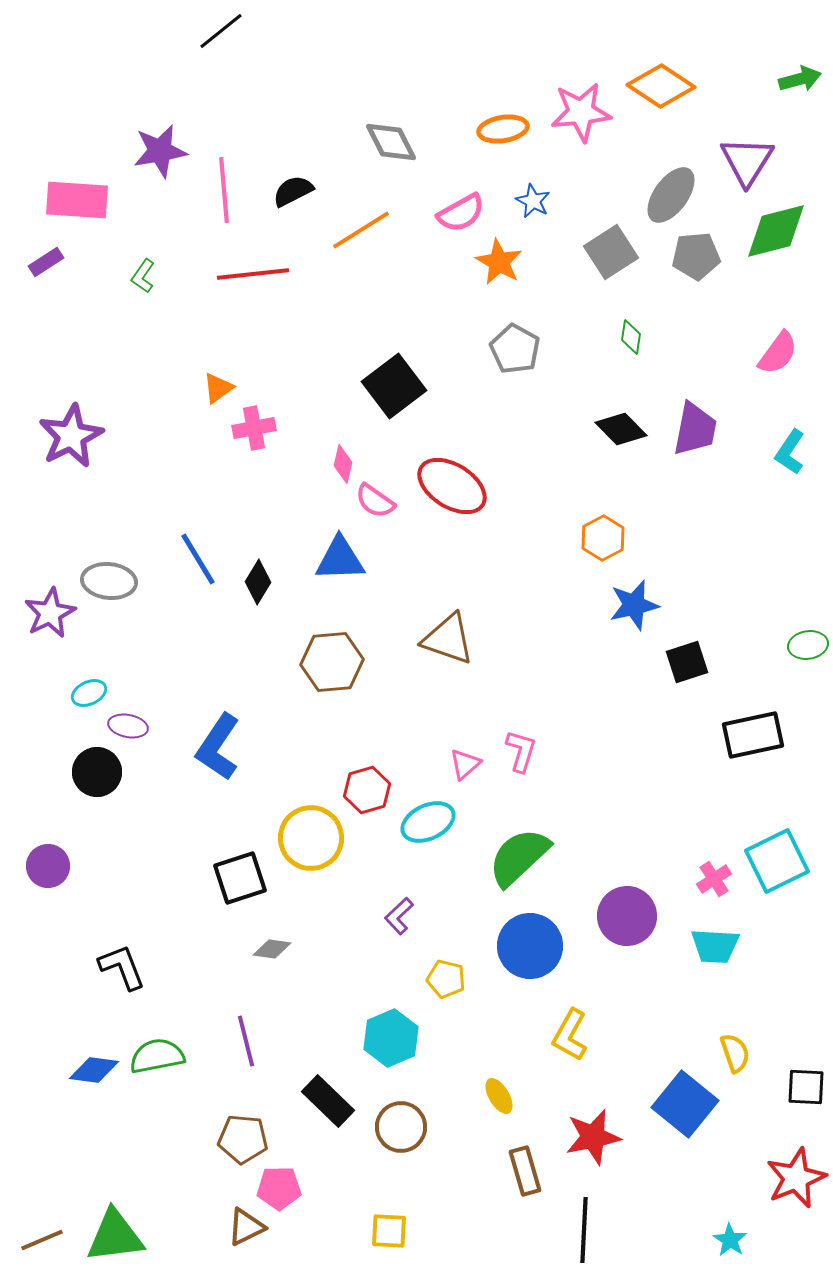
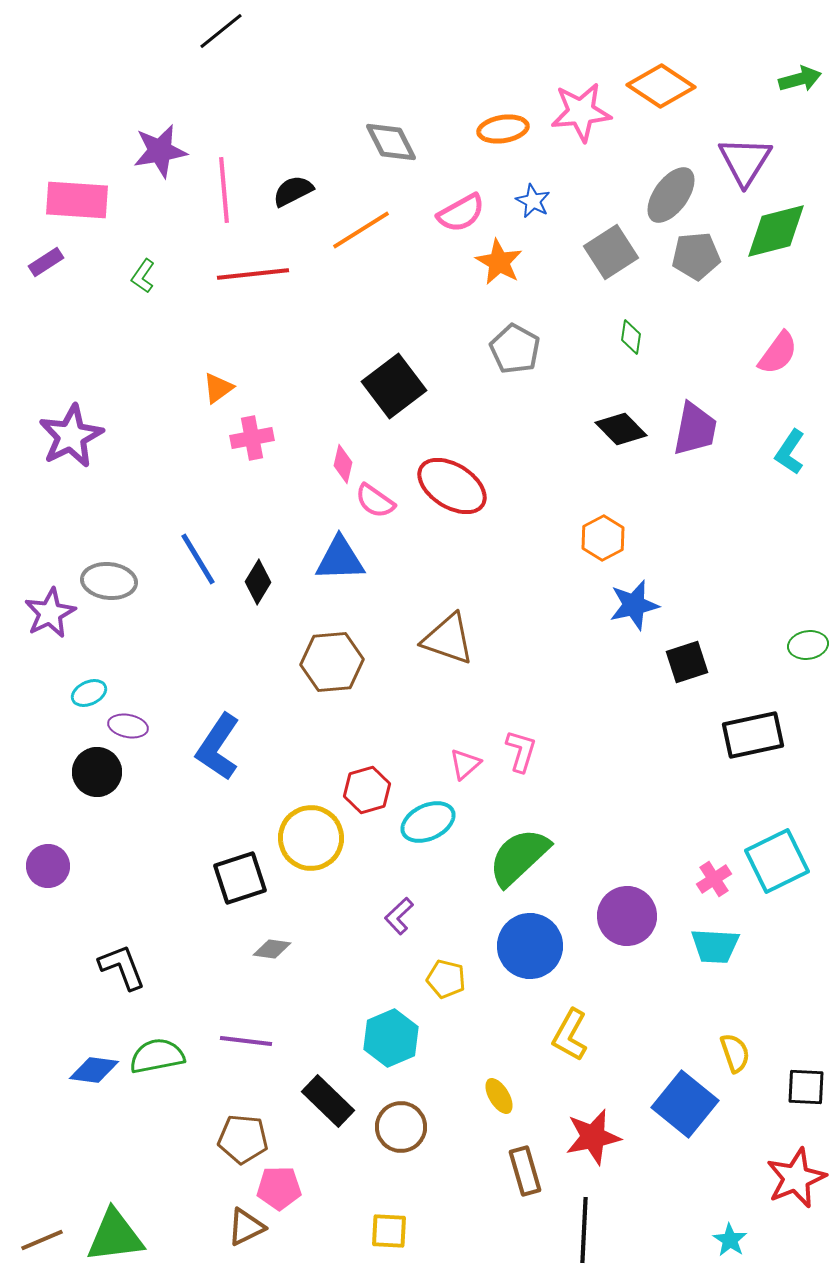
purple triangle at (747, 161): moved 2 px left
pink cross at (254, 428): moved 2 px left, 10 px down
purple line at (246, 1041): rotated 69 degrees counterclockwise
